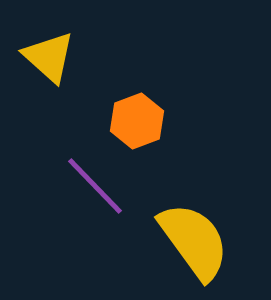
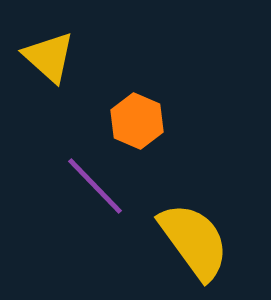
orange hexagon: rotated 16 degrees counterclockwise
